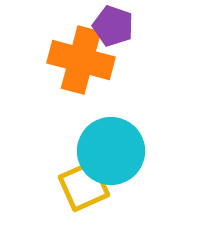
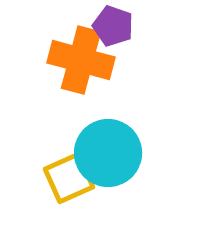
cyan circle: moved 3 px left, 2 px down
yellow square: moved 15 px left, 8 px up
